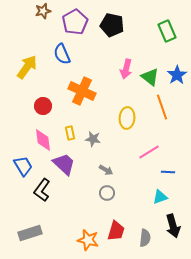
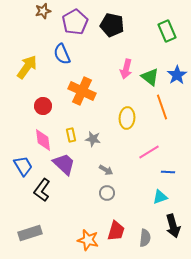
yellow rectangle: moved 1 px right, 2 px down
